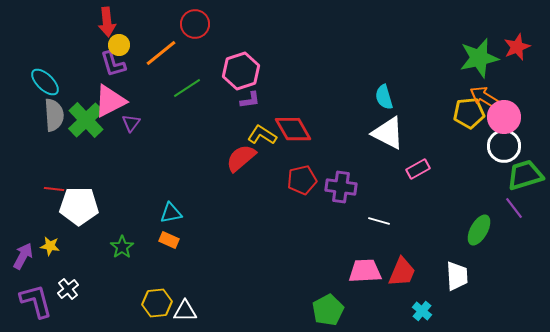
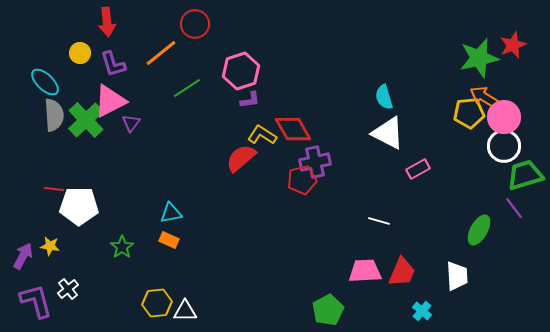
yellow circle at (119, 45): moved 39 px left, 8 px down
red star at (517, 47): moved 4 px left, 2 px up
purple cross at (341, 187): moved 26 px left, 25 px up; rotated 20 degrees counterclockwise
